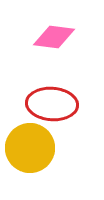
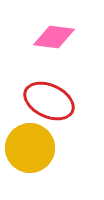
red ellipse: moved 3 px left, 3 px up; rotated 21 degrees clockwise
